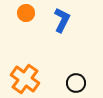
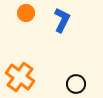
orange cross: moved 5 px left, 2 px up
black circle: moved 1 px down
